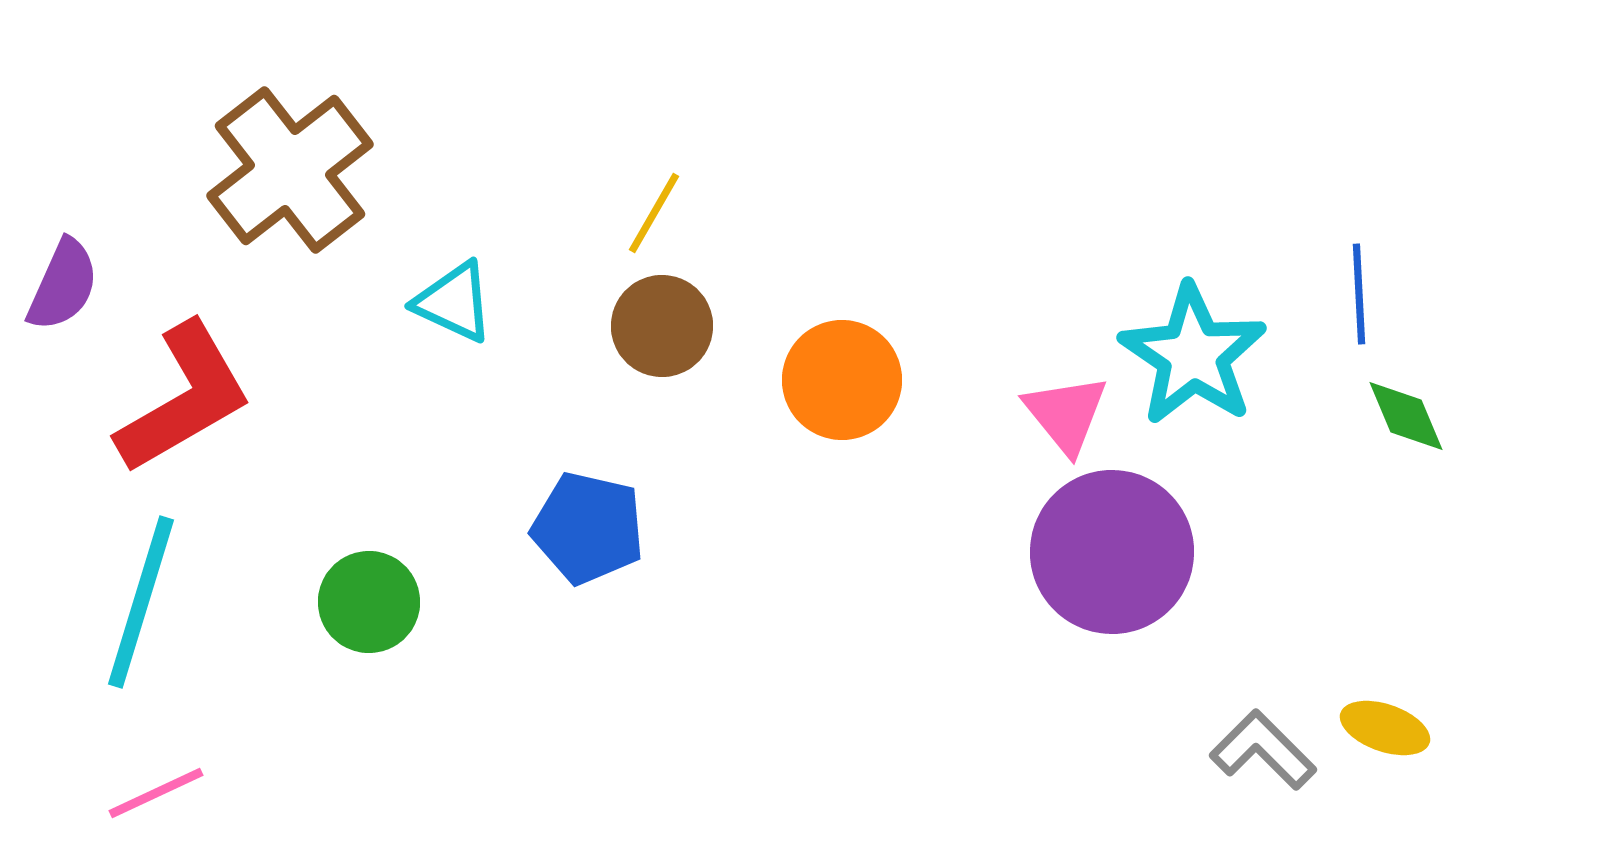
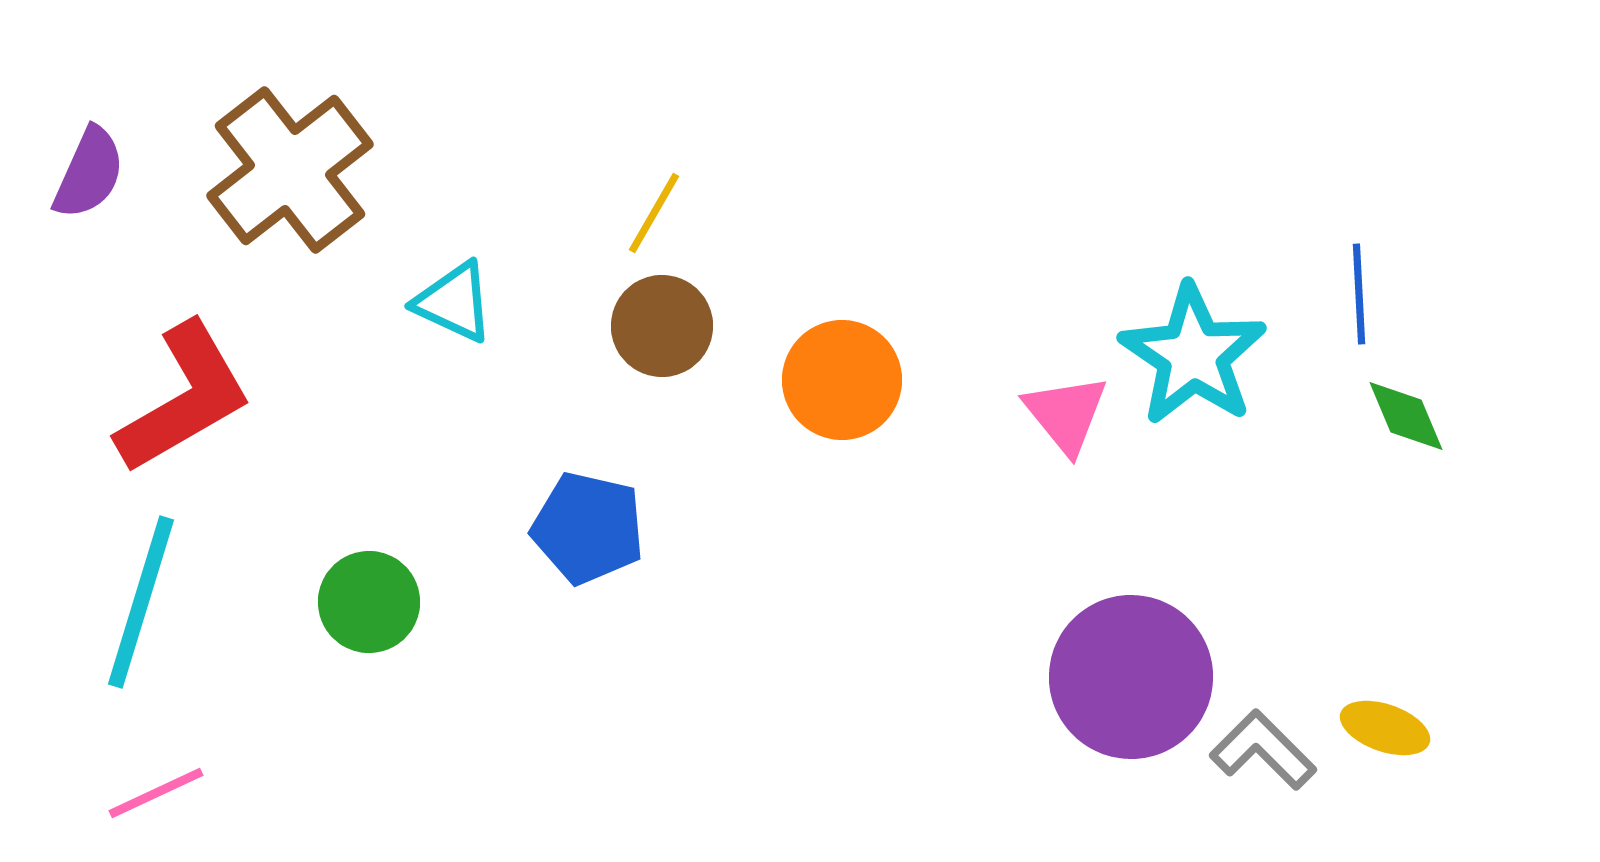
purple semicircle: moved 26 px right, 112 px up
purple circle: moved 19 px right, 125 px down
